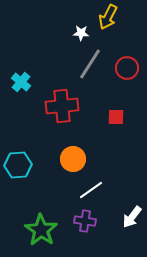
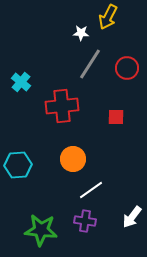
green star: rotated 28 degrees counterclockwise
